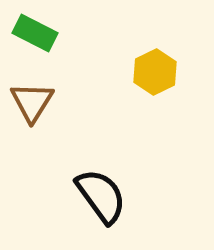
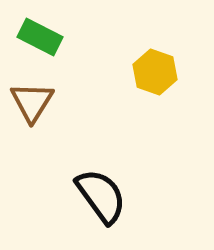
green rectangle: moved 5 px right, 4 px down
yellow hexagon: rotated 15 degrees counterclockwise
